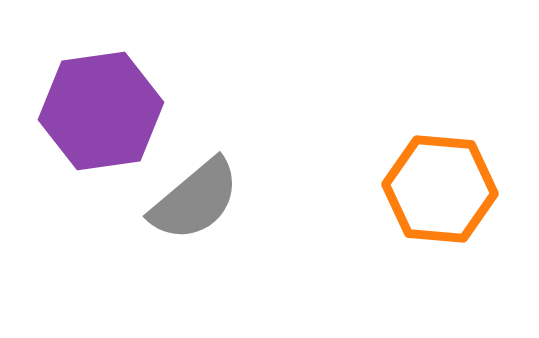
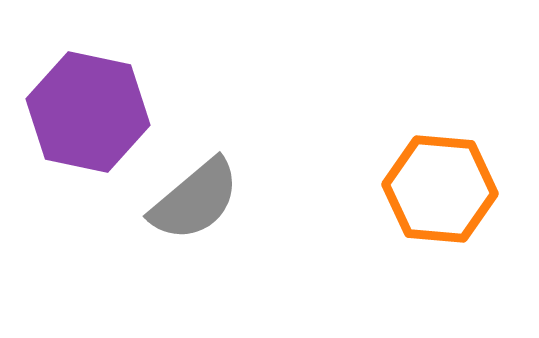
purple hexagon: moved 13 px left, 1 px down; rotated 20 degrees clockwise
